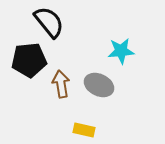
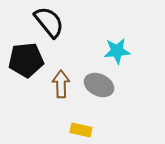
cyan star: moved 4 px left
black pentagon: moved 3 px left
brown arrow: rotated 8 degrees clockwise
yellow rectangle: moved 3 px left
